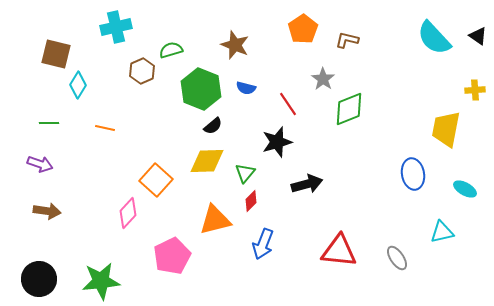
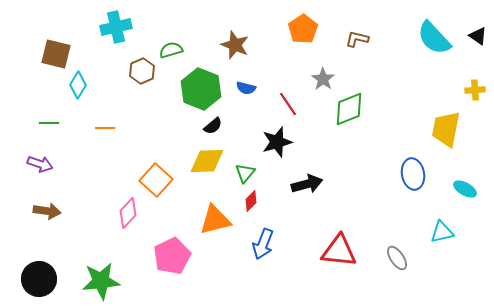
brown L-shape: moved 10 px right, 1 px up
orange line: rotated 12 degrees counterclockwise
